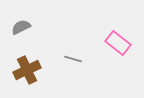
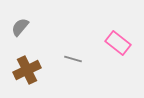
gray semicircle: moved 1 px left; rotated 24 degrees counterclockwise
